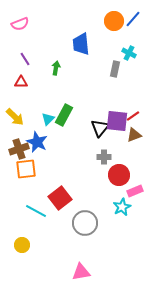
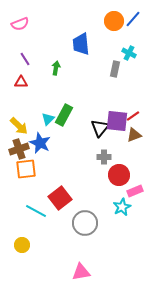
yellow arrow: moved 4 px right, 9 px down
blue star: moved 3 px right, 1 px down
